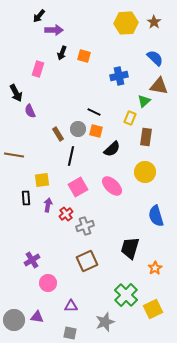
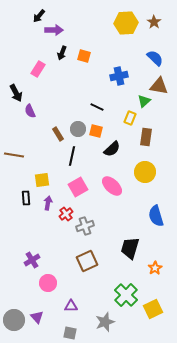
pink rectangle at (38, 69): rotated 14 degrees clockwise
black line at (94, 112): moved 3 px right, 5 px up
black line at (71, 156): moved 1 px right
purple arrow at (48, 205): moved 2 px up
purple triangle at (37, 317): rotated 40 degrees clockwise
